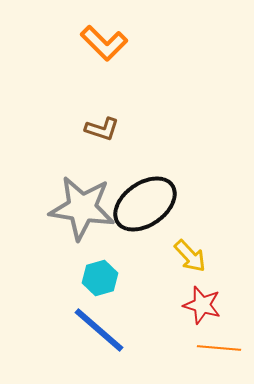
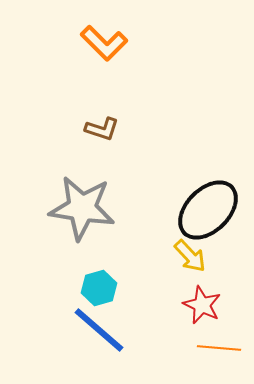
black ellipse: moved 63 px right, 6 px down; rotated 10 degrees counterclockwise
cyan hexagon: moved 1 px left, 10 px down
red star: rotated 9 degrees clockwise
